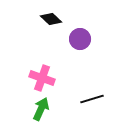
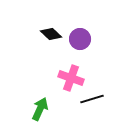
black diamond: moved 15 px down
pink cross: moved 29 px right
green arrow: moved 1 px left
